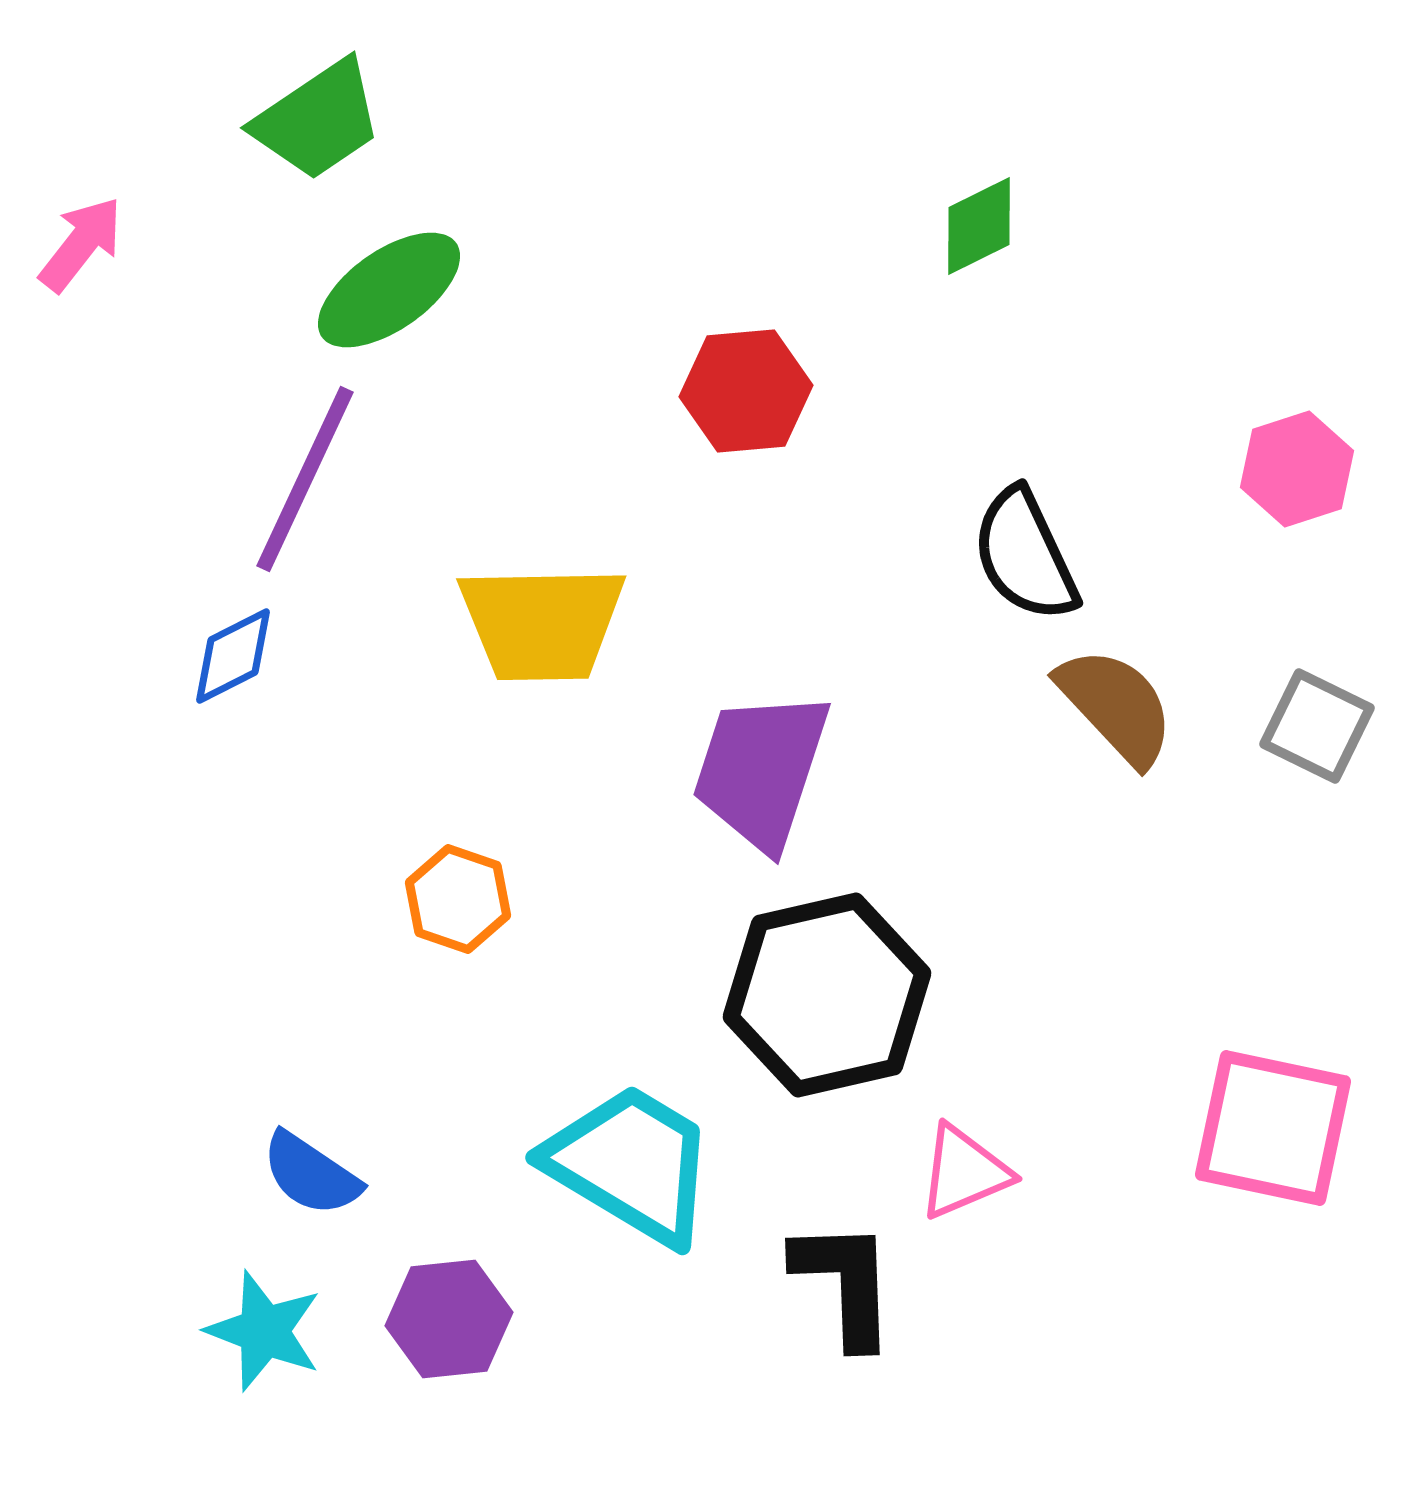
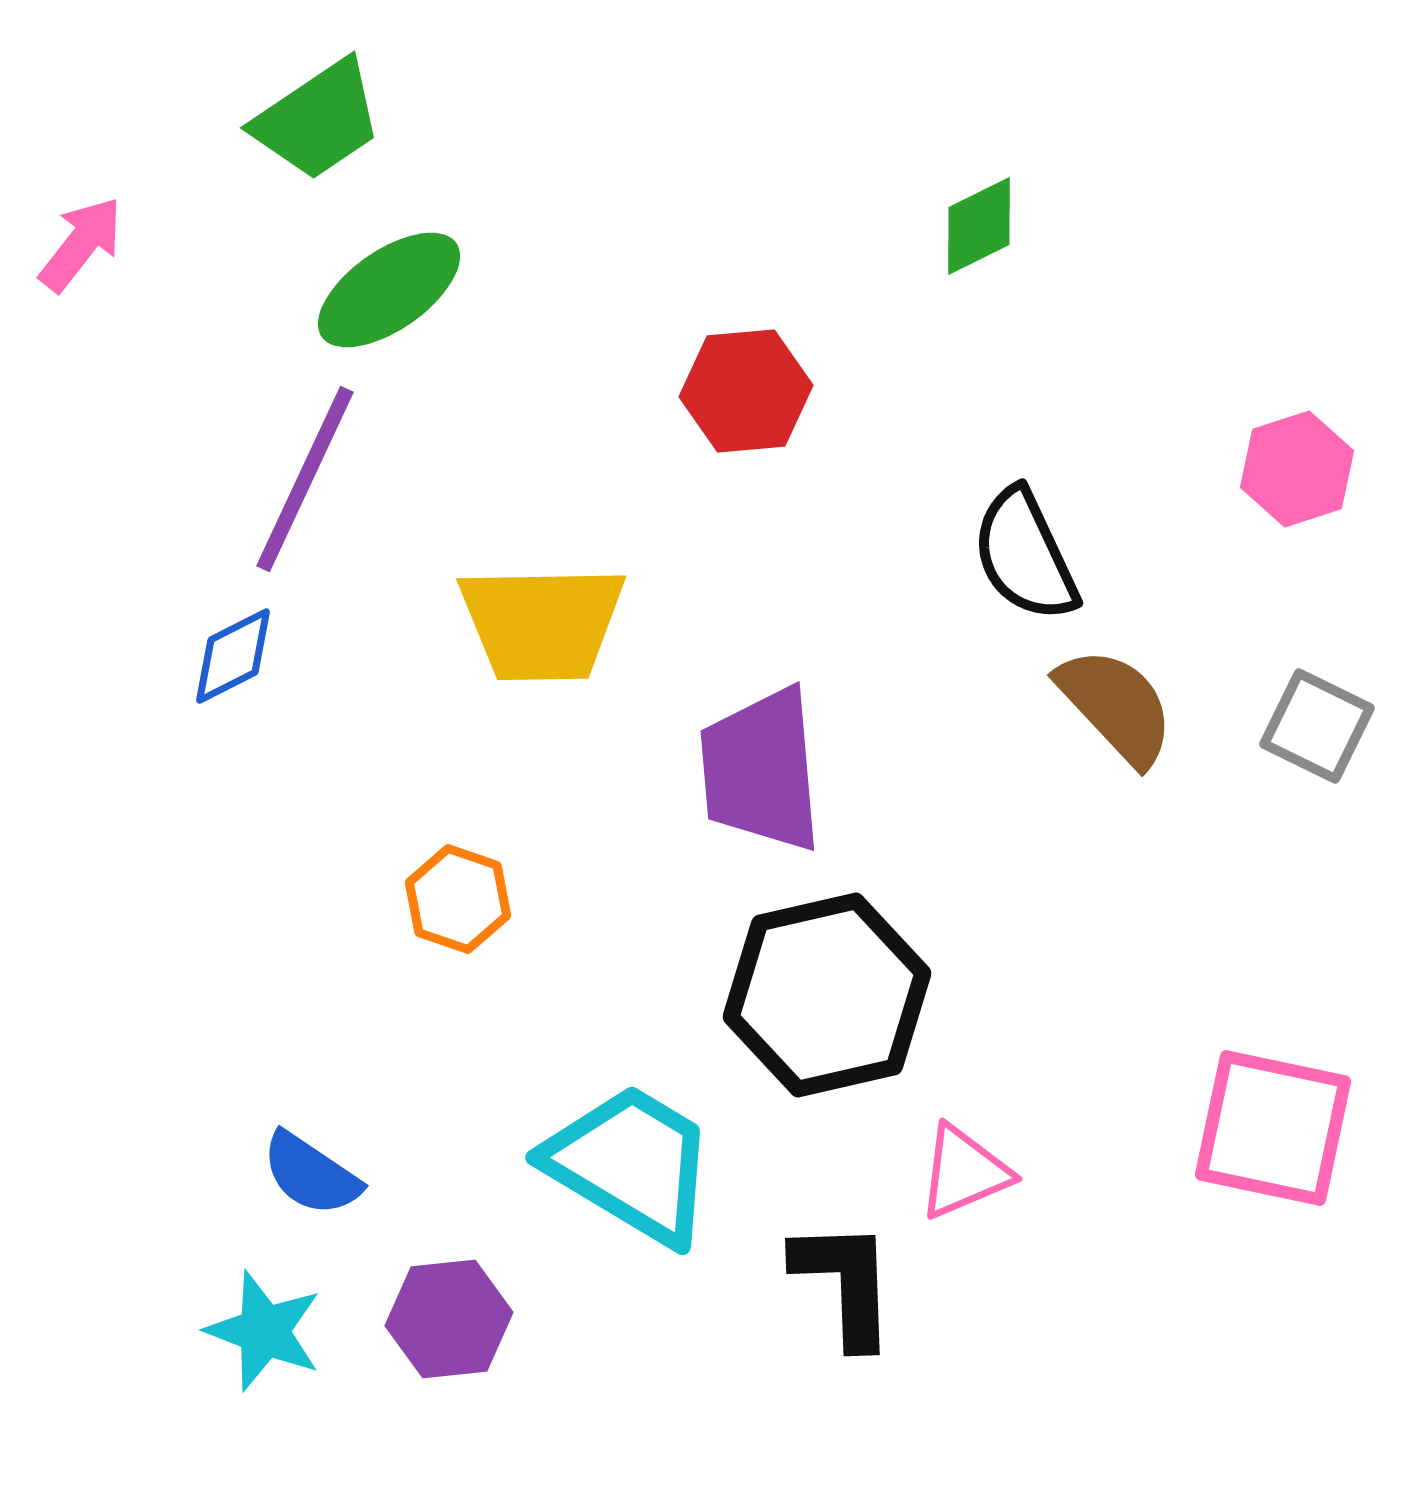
purple trapezoid: rotated 23 degrees counterclockwise
